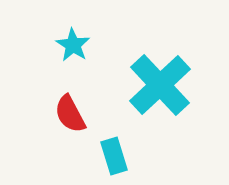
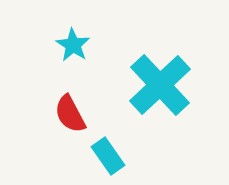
cyan rectangle: moved 6 px left; rotated 18 degrees counterclockwise
